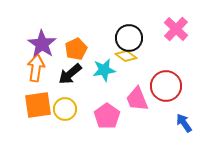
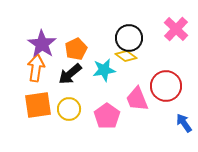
yellow circle: moved 4 px right
